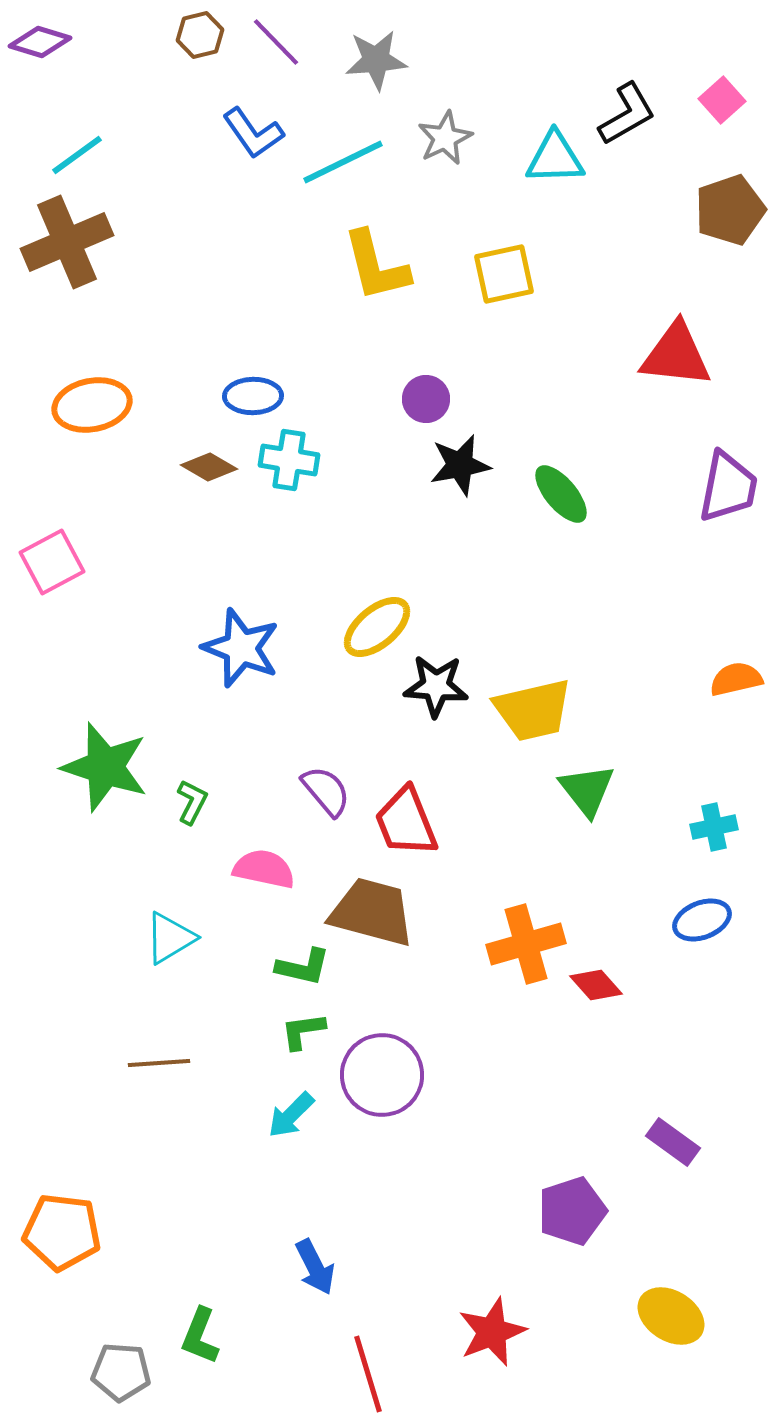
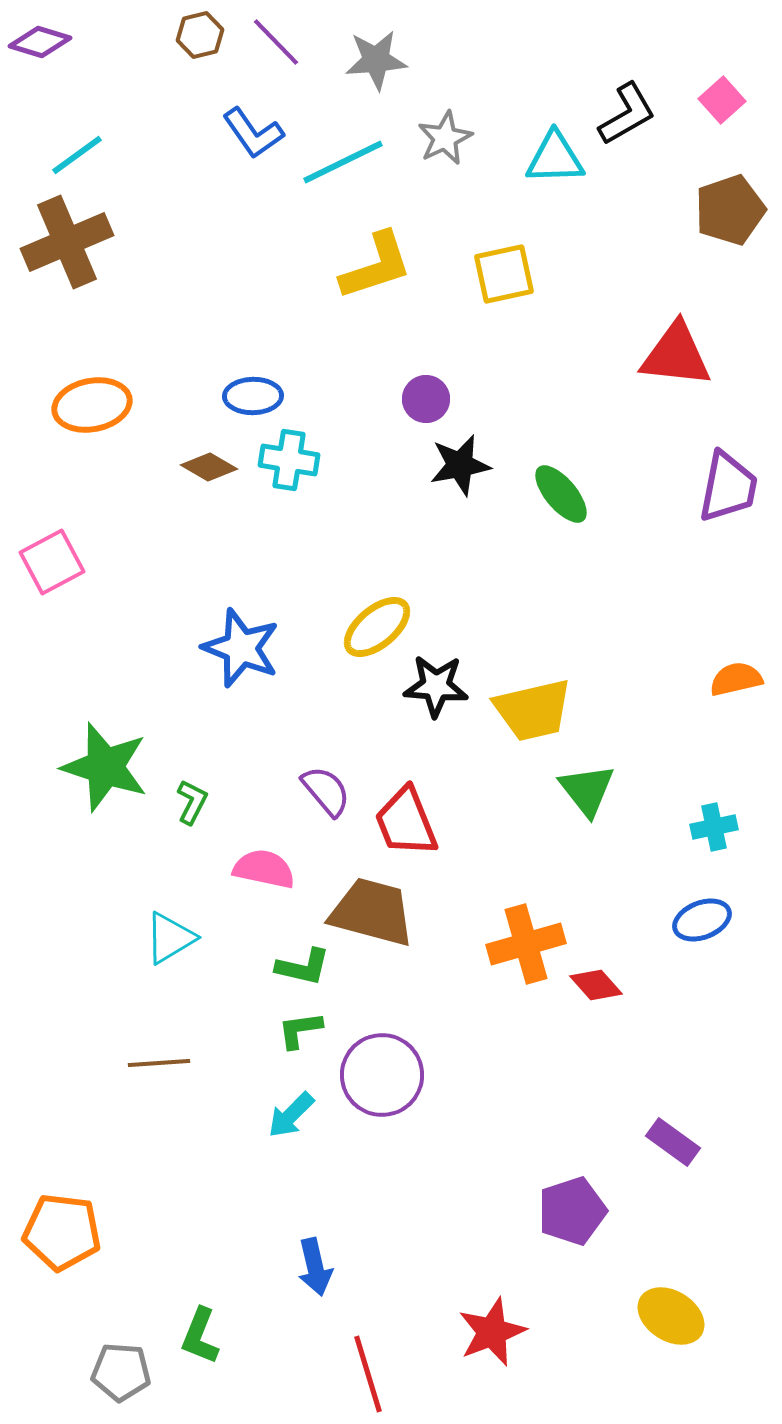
yellow L-shape at (376, 266): rotated 94 degrees counterclockwise
green L-shape at (303, 1031): moved 3 px left, 1 px up
blue arrow at (315, 1267): rotated 14 degrees clockwise
